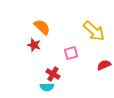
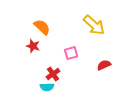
yellow arrow: moved 6 px up
red star: moved 1 px left, 1 px down
red cross: rotated 24 degrees clockwise
